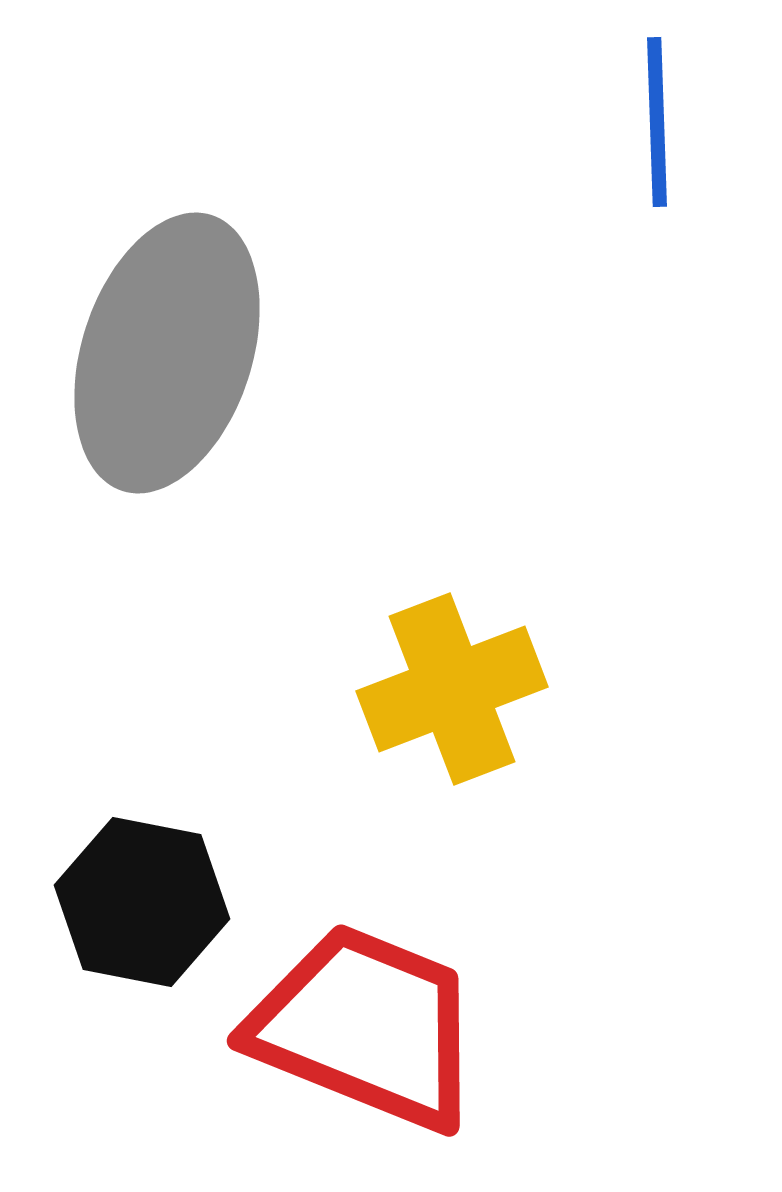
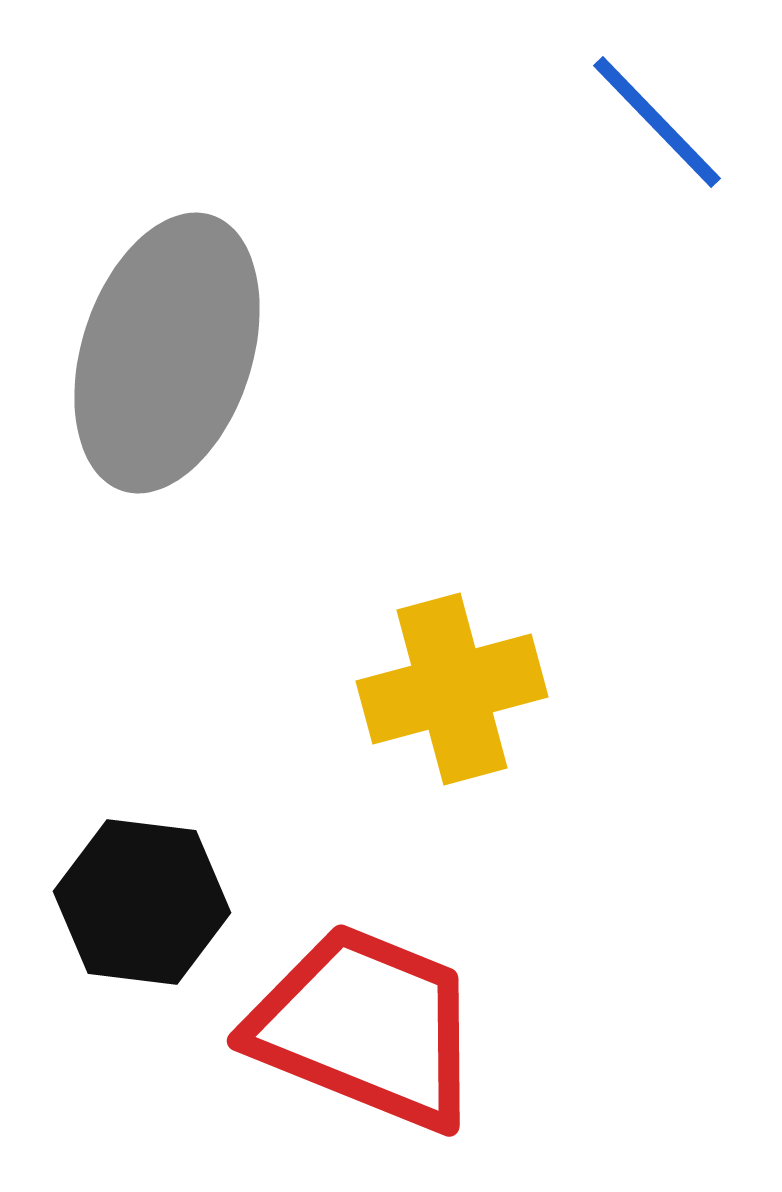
blue line: rotated 42 degrees counterclockwise
yellow cross: rotated 6 degrees clockwise
black hexagon: rotated 4 degrees counterclockwise
